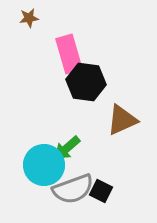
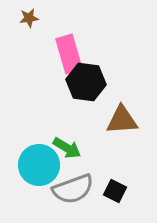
brown triangle: rotated 20 degrees clockwise
green arrow: rotated 108 degrees counterclockwise
cyan circle: moved 5 px left
black square: moved 14 px right
